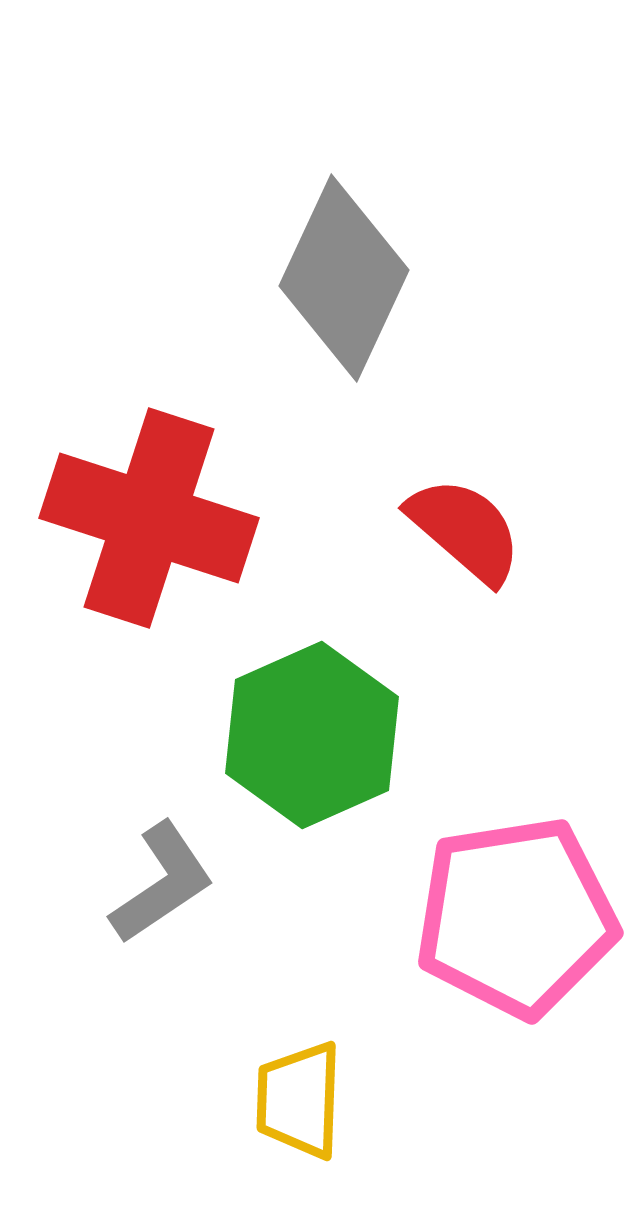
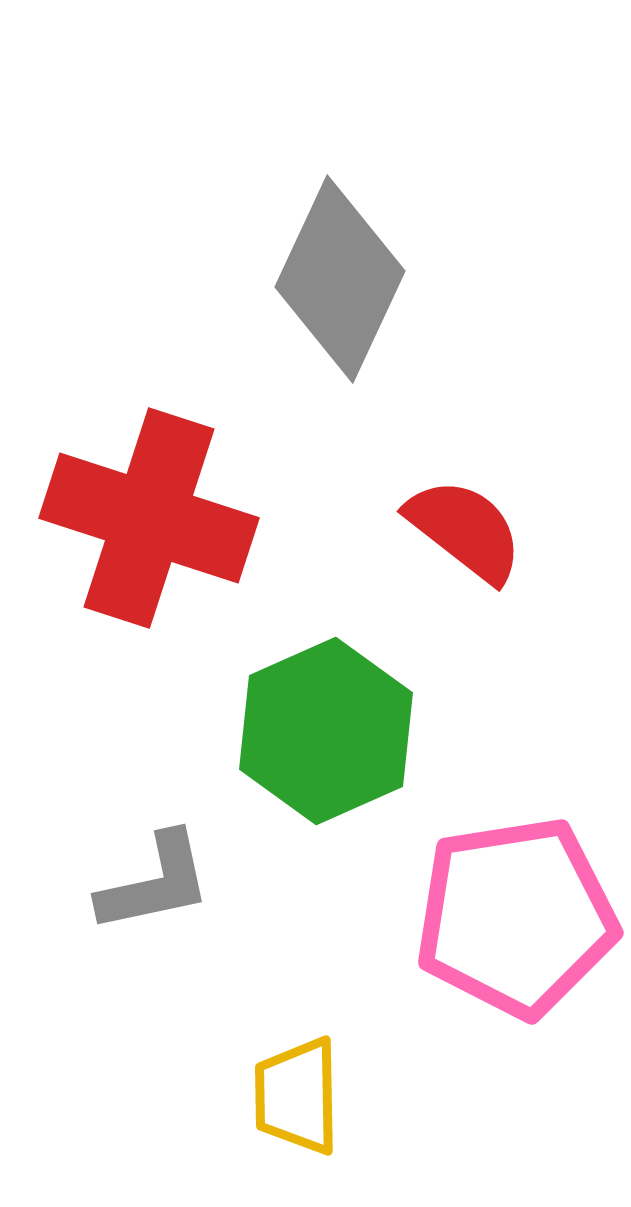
gray diamond: moved 4 px left, 1 px down
red semicircle: rotated 3 degrees counterclockwise
green hexagon: moved 14 px right, 4 px up
gray L-shape: moved 7 px left; rotated 22 degrees clockwise
yellow trapezoid: moved 2 px left, 4 px up; rotated 3 degrees counterclockwise
